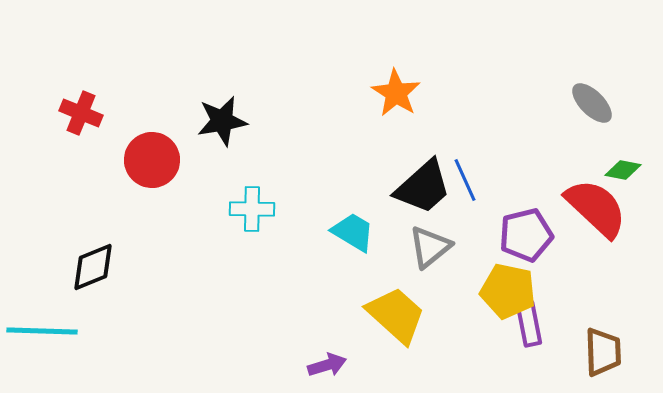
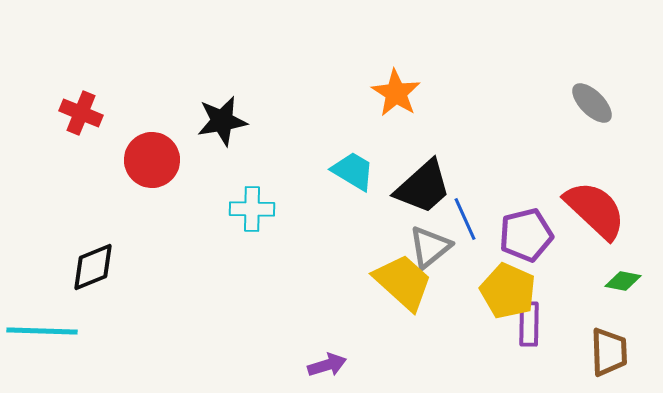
green diamond: moved 111 px down
blue line: moved 39 px down
red semicircle: moved 1 px left, 2 px down
cyan trapezoid: moved 61 px up
yellow pentagon: rotated 12 degrees clockwise
yellow trapezoid: moved 7 px right, 33 px up
purple rectangle: rotated 12 degrees clockwise
brown trapezoid: moved 6 px right
